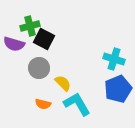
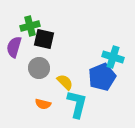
black square: rotated 15 degrees counterclockwise
purple semicircle: moved 3 px down; rotated 90 degrees clockwise
cyan cross: moved 1 px left, 2 px up
yellow semicircle: moved 2 px right, 1 px up
blue pentagon: moved 16 px left, 12 px up
cyan L-shape: rotated 44 degrees clockwise
